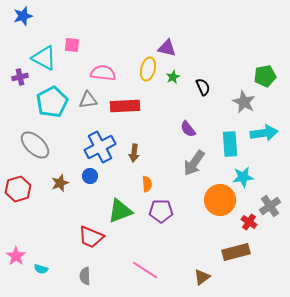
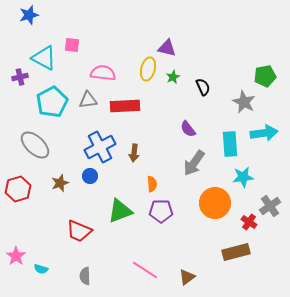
blue star: moved 6 px right, 1 px up
orange semicircle: moved 5 px right
orange circle: moved 5 px left, 3 px down
red trapezoid: moved 12 px left, 6 px up
brown triangle: moved 15 px left
